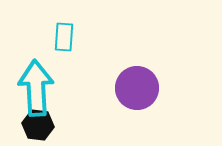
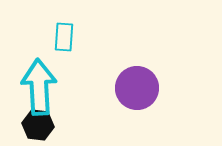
cyan arrow: moved 3 px right, 1 px up
